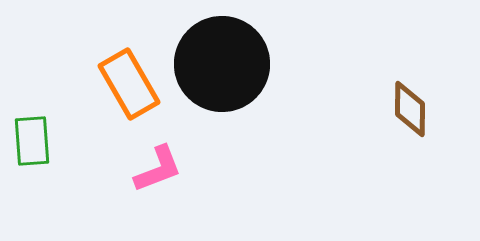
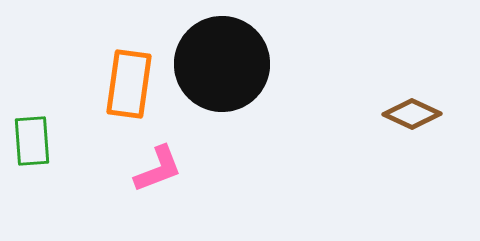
orange rectangle: rotated 38 degrees clockwise
brown diamond: moved 2 px right, 5 px down; rotated 66 degrees counterclockwise
